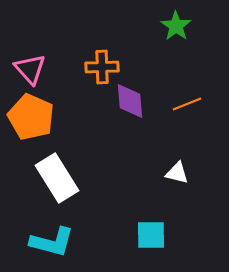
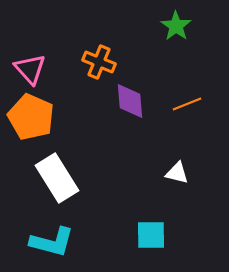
orange cross: moved 3 px left, 5 px up; rotated 24 degrees clockwise
